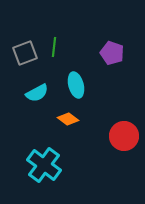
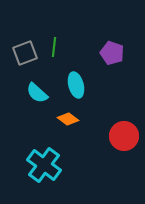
cyan semicircle: rotated 70 degrees clockwise
